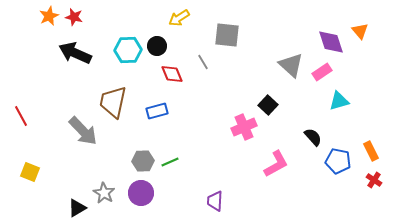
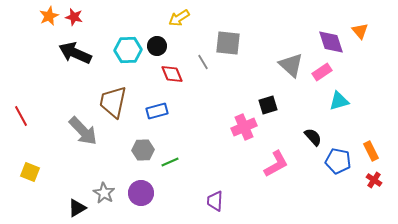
gray square: moved 1 px right, 8 px down
black square: rotated 30 degrees clockwise
gray hexagon: moved 11 px up
